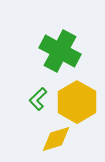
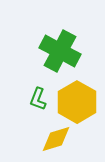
green L-shape: rotated 25 degrees counterclockwise
